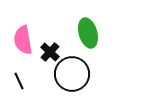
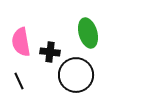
pink semicircle: moved 2 px left, 2 px down
black cross: rotated 36 degrees counterclockwise
black circle: moved 4 px right, 1 px down
